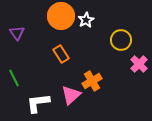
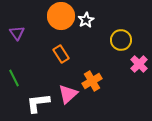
pink triangle: moved 3 px left, 1 px up
